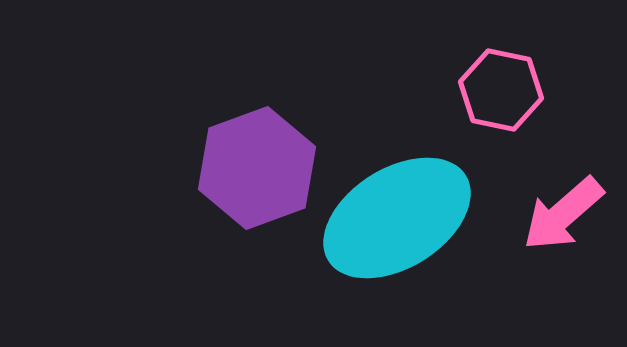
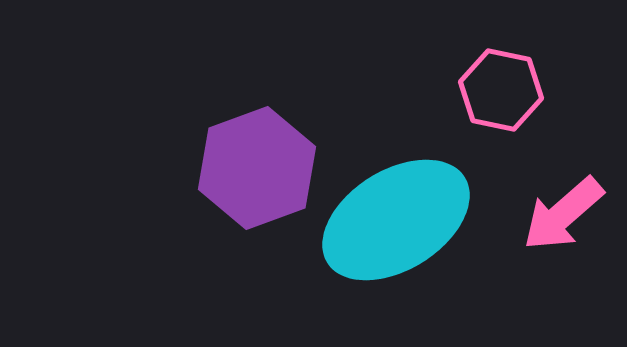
cyan ellipse: moved 1 px left, 2 px down
